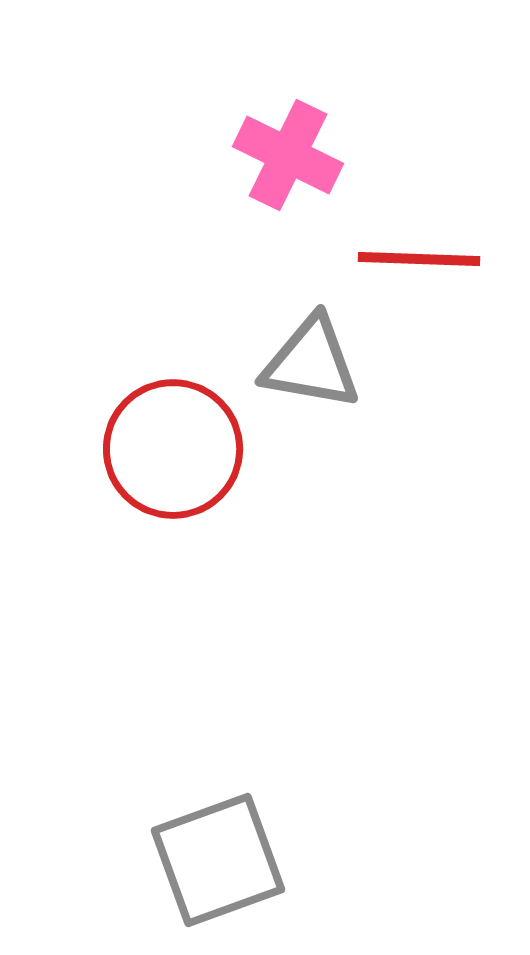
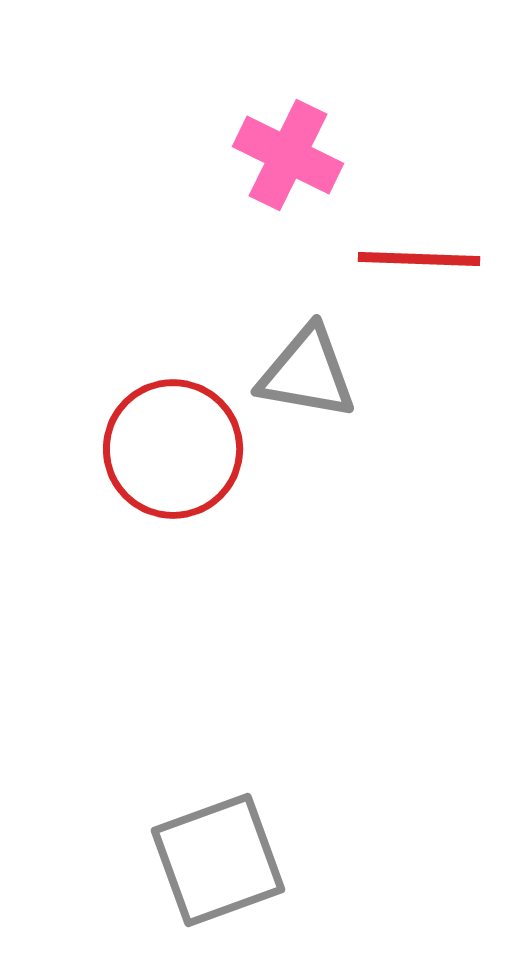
gray triangle: moved 4 px left, 10 px down
